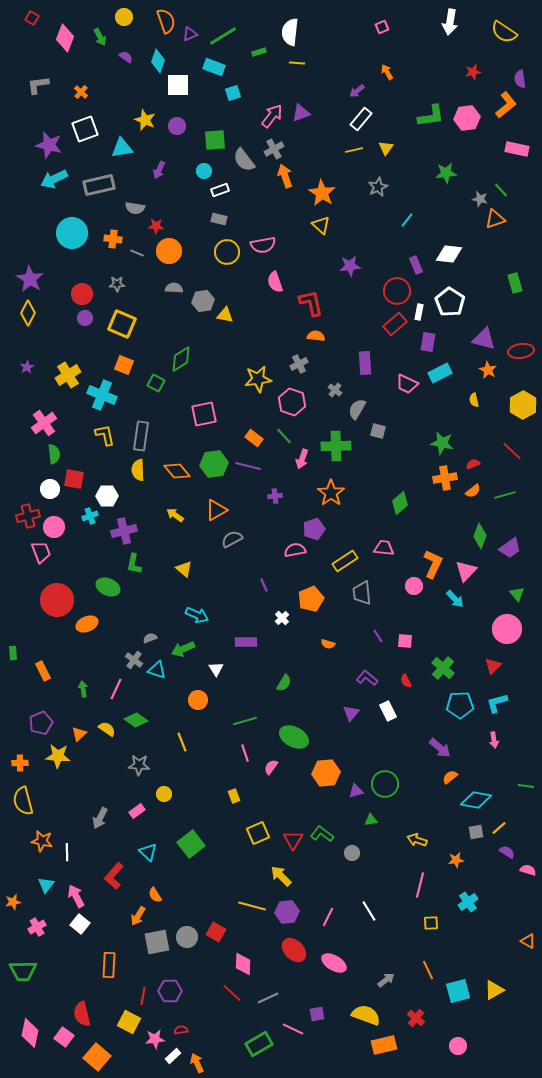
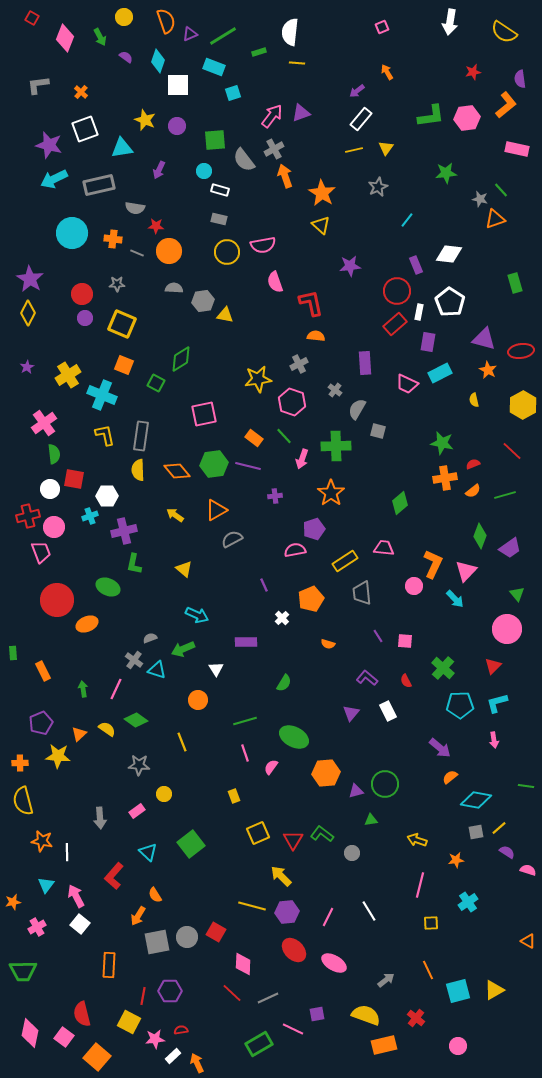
white rectangle at (220, 190): rotated 36 degrees clockwise
gray arrow at (100, 818): rotated 30 degrees counterclockwise
